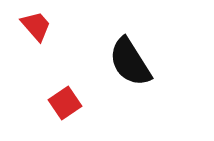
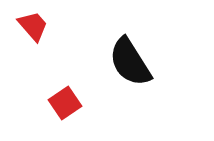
red trapezoid: moved 3 px left
